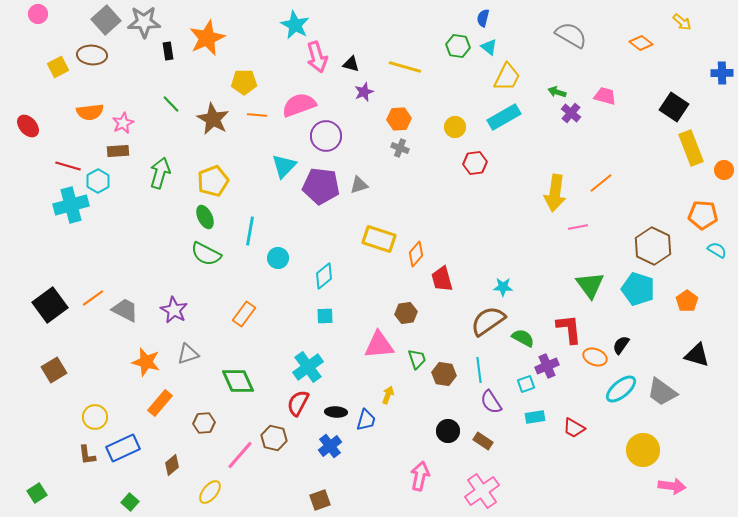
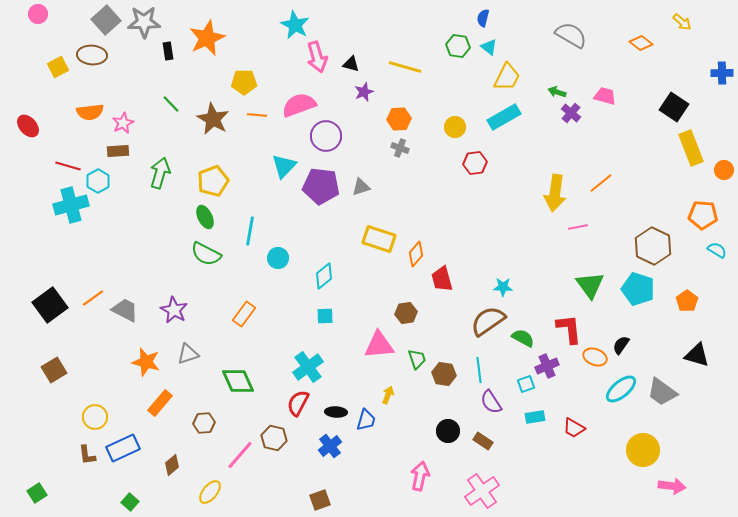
gray triangle at (359, 185): moved 2 px right, 2 px down
